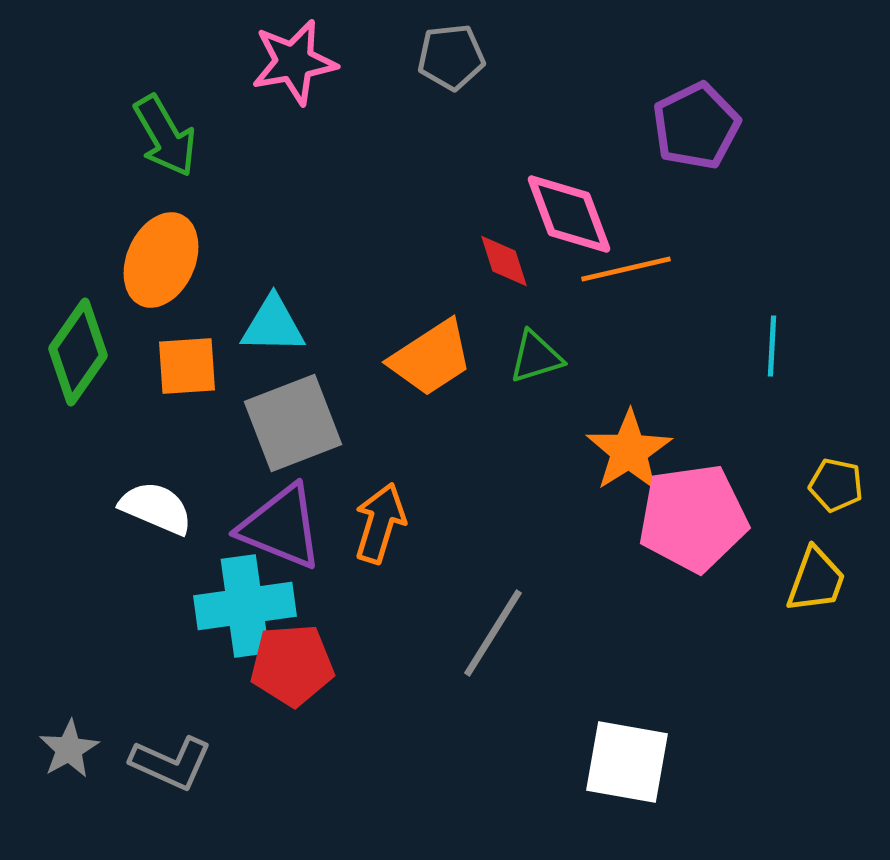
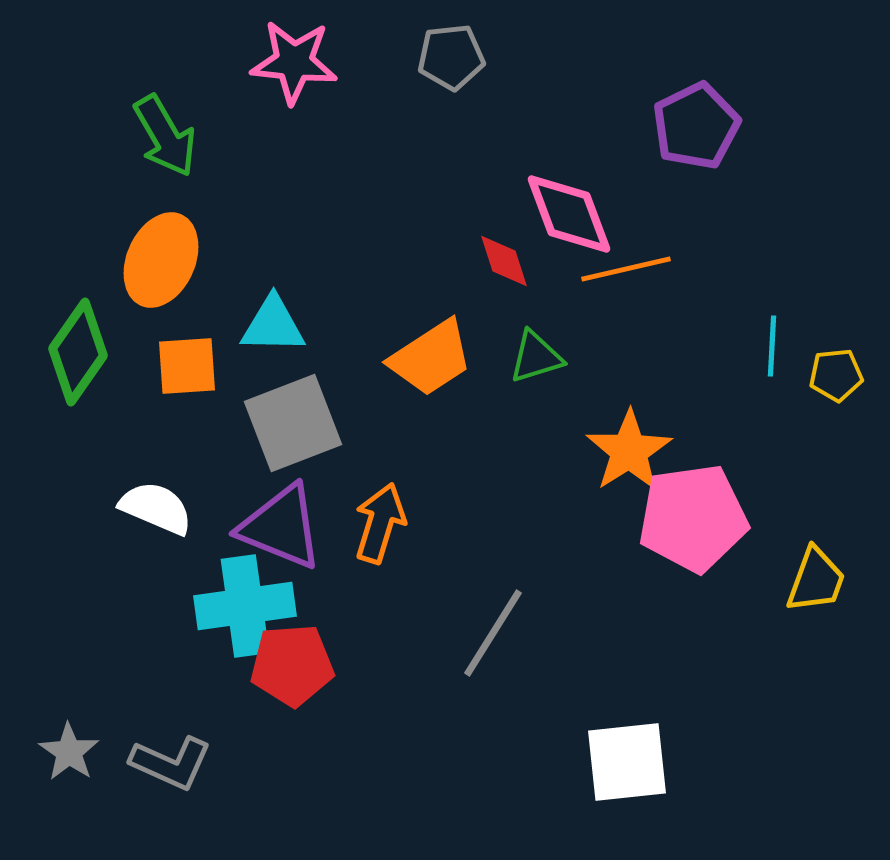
pink star: rotated 16 degrees clockwise
yellow pentagon: moved 110 px up; rotated 18 degrees counterclockwise
gray star: moved 3 px down; rotated 8 degrees counterclockwise
white square: rotated 16 degrees counterclockwise
